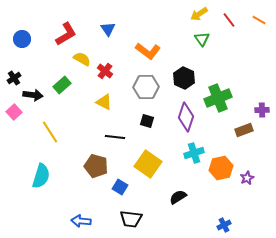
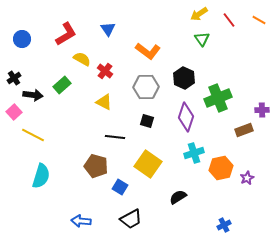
yellow line: moved 17 px left, 3 px down; rotated 30 degrees counterclockwise
black trapezoid: rotated 35 degrees counterclockwise
